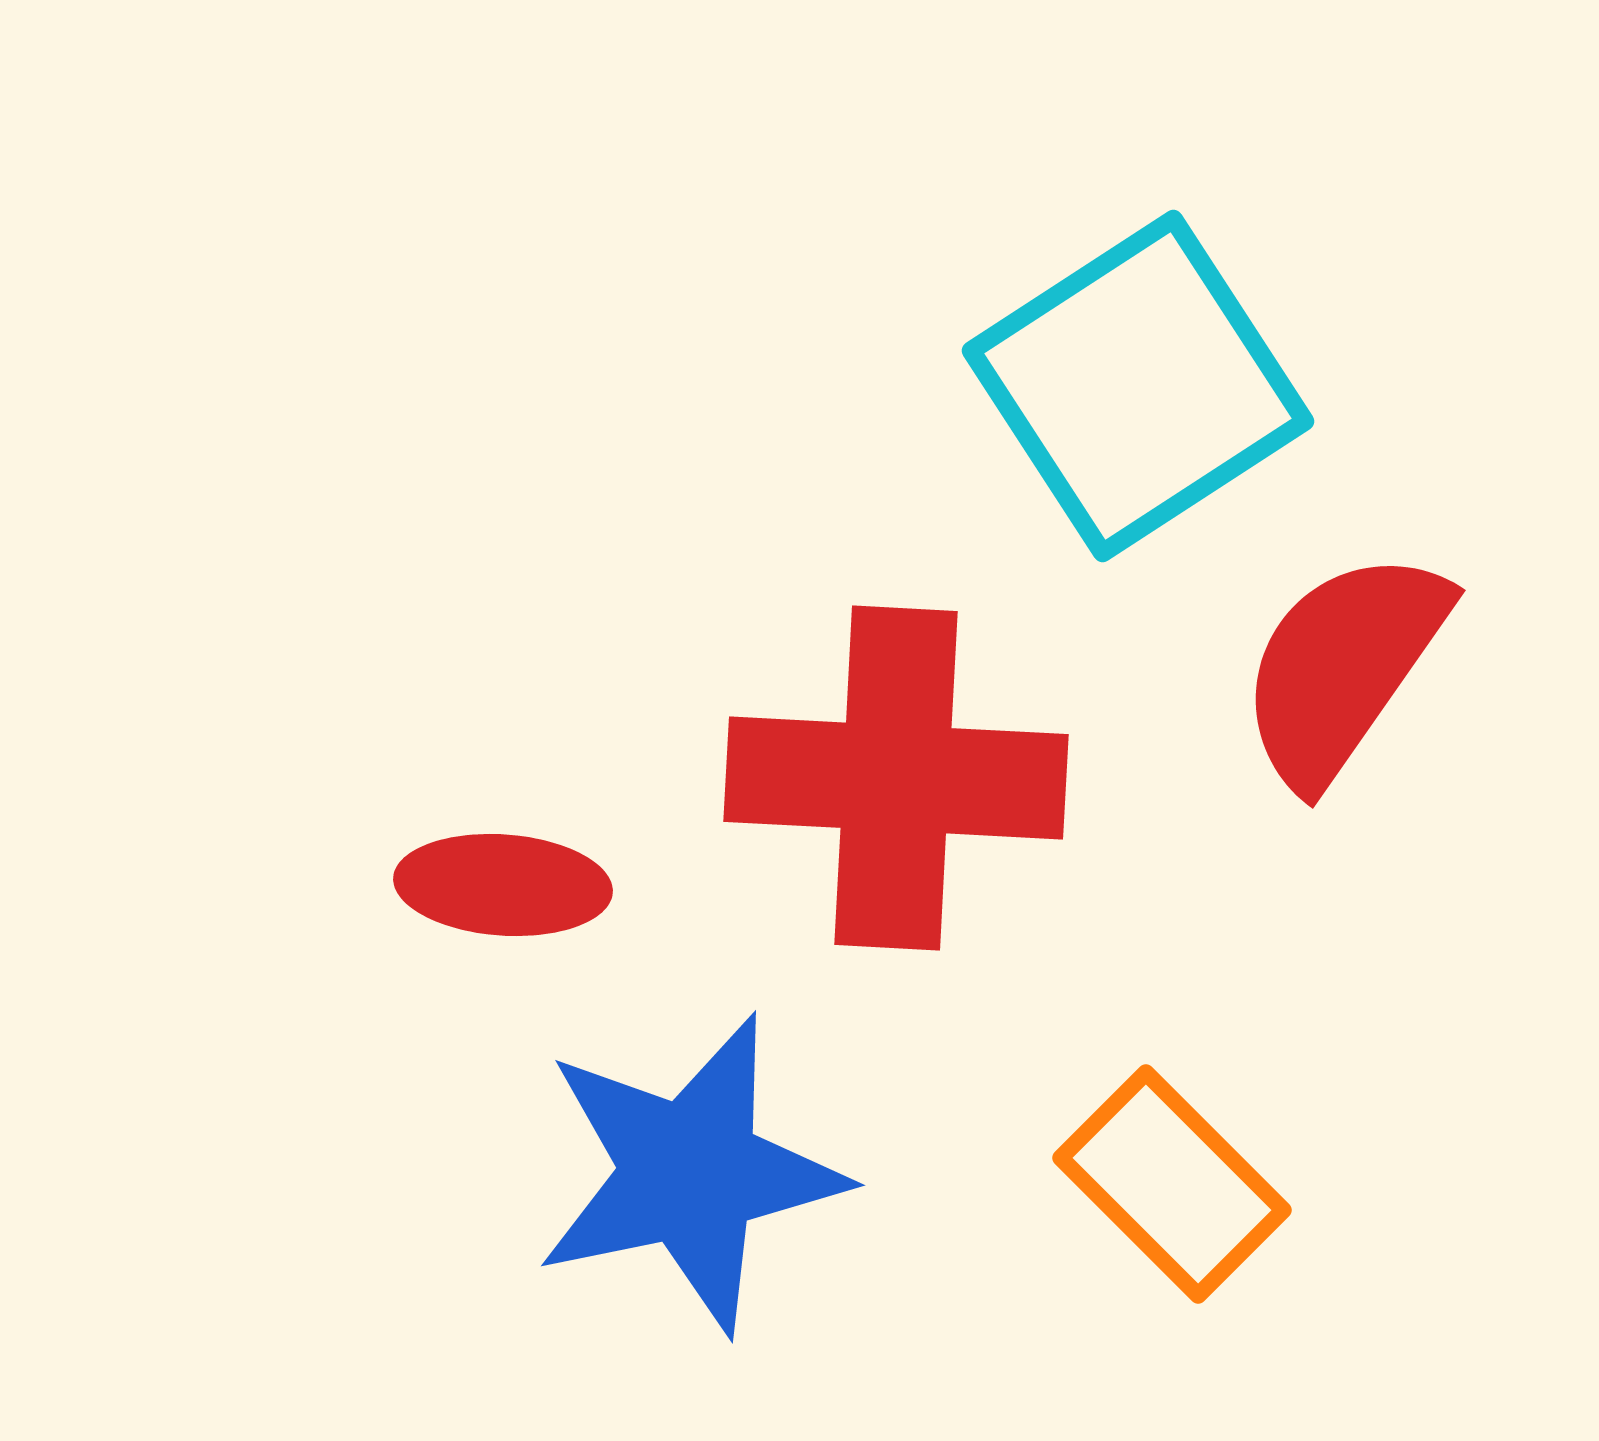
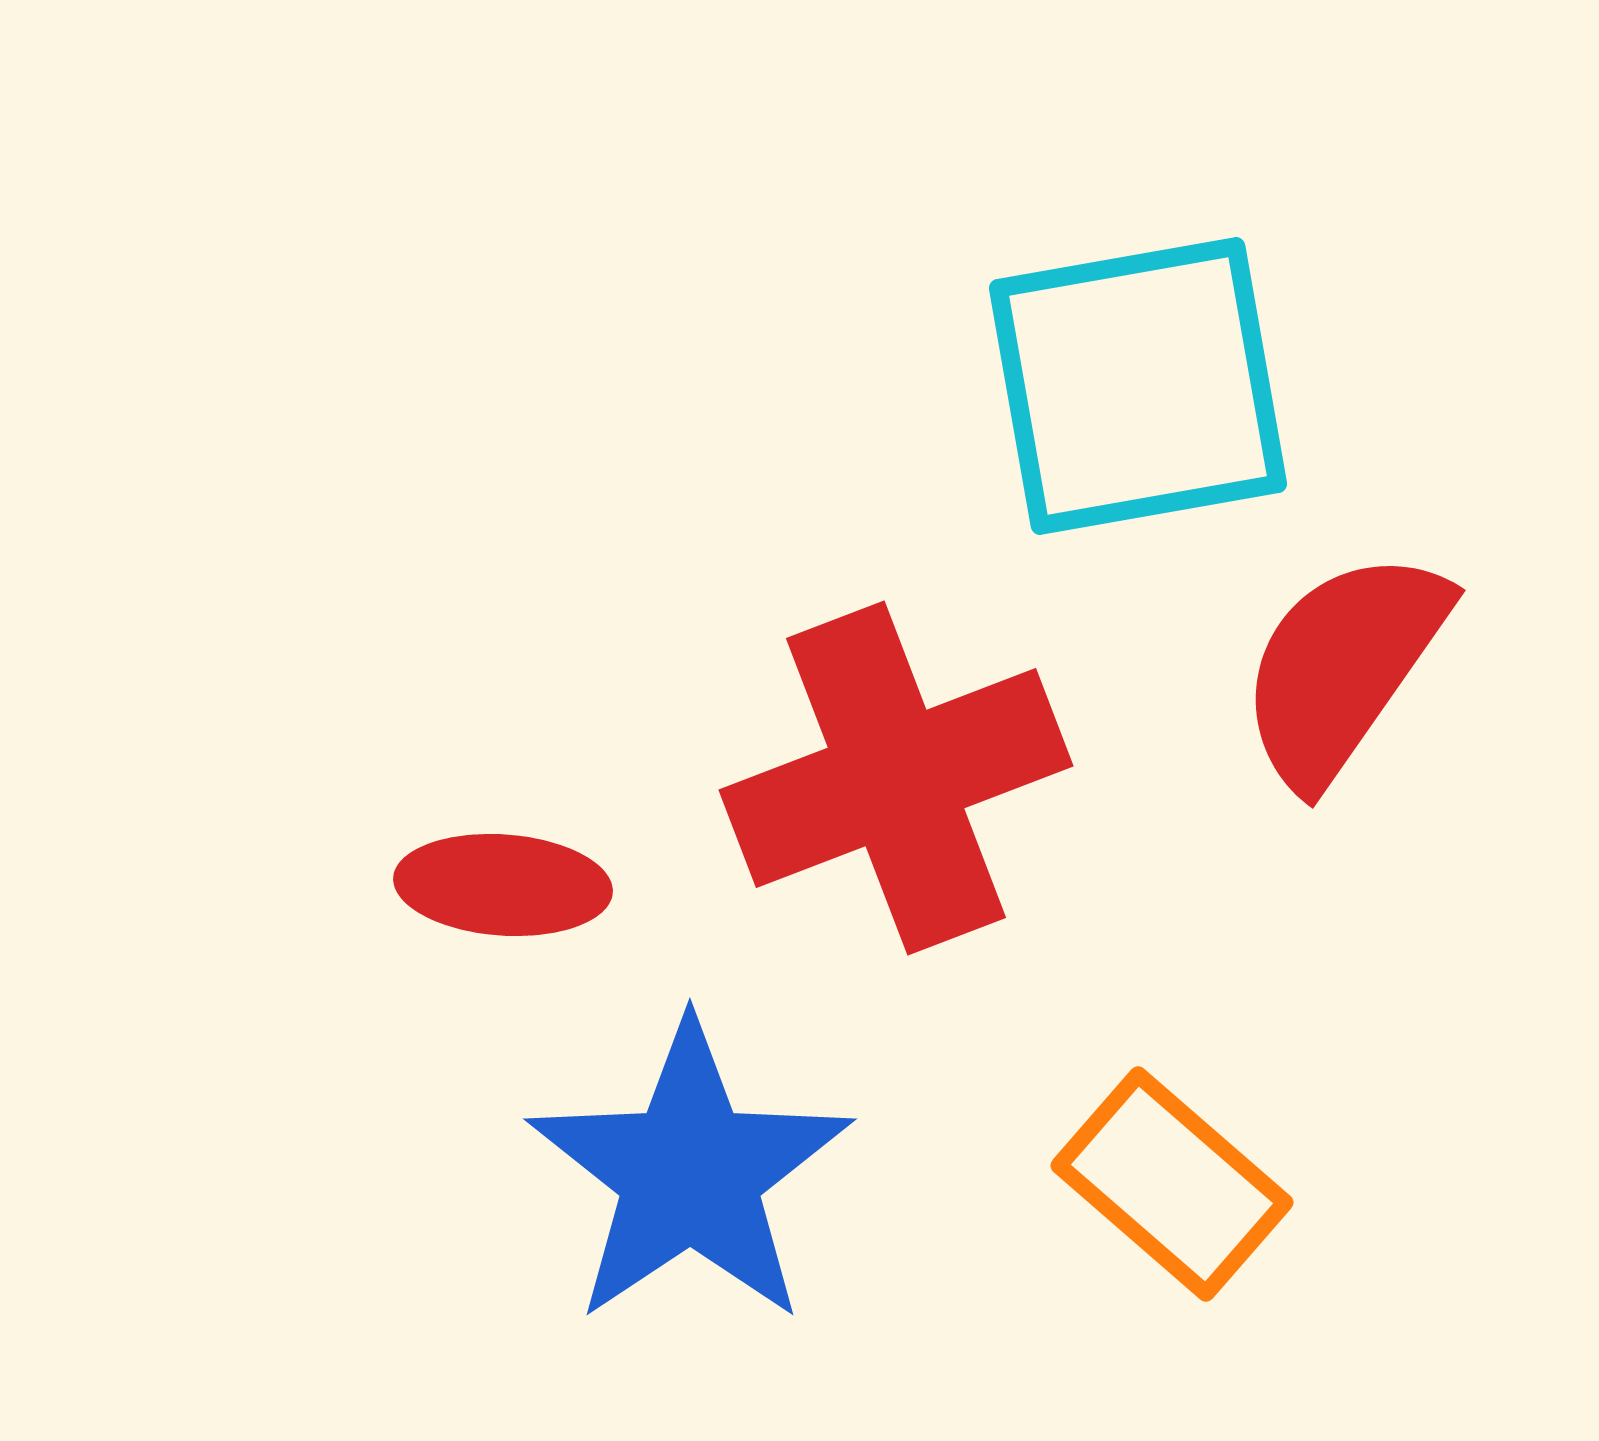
cyan square: rotated 23 degrees clockwise
red cross: rotated 24 degrees counterclockwise
blue star: rotated 22 degrees counterclockwise
orange rectangle: rotated 4 degrees counterclockwise
